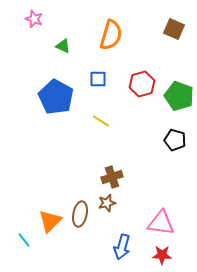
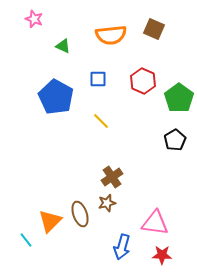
brown square: moved 20 px left
orange semicircle: rotated 68 degrees clockwise
red hexagon: moved 1 px right, 3 px up; rotated 20 degrees counterclockwise
green pentagon: moved 2 px down; rotated 16 degrees clockwise
yellow line: rotated 12 degrees clockwise
black pentagon: rotated 25 degrees clockwise
brown cross: rotated 15 degrees counterclockwise
brown ellipse: rotated 30 degrees counterclockwise
pink triangle: moved 6 px left
cyan line: moved 2 px right
